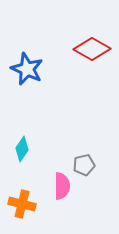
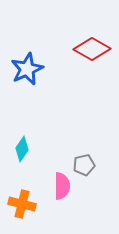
blue star: rotated 24 degrees clockwise
